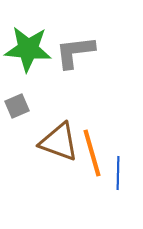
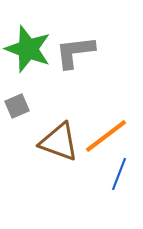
green star: rotated 15 degrees clockwise
orange line: moved 14 px right, 17 px up; rotated 69 degrees clockwise
blue line: moved 1 px right, 1 px down; rotated 20 degrees clockwise
